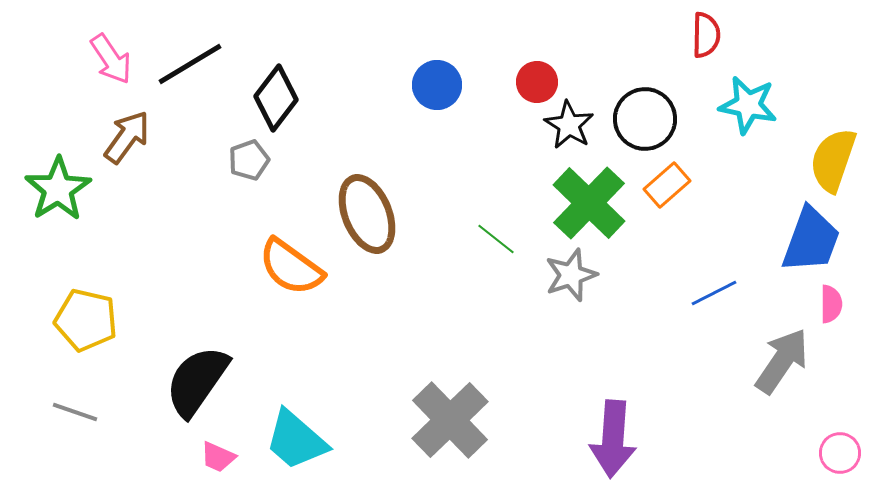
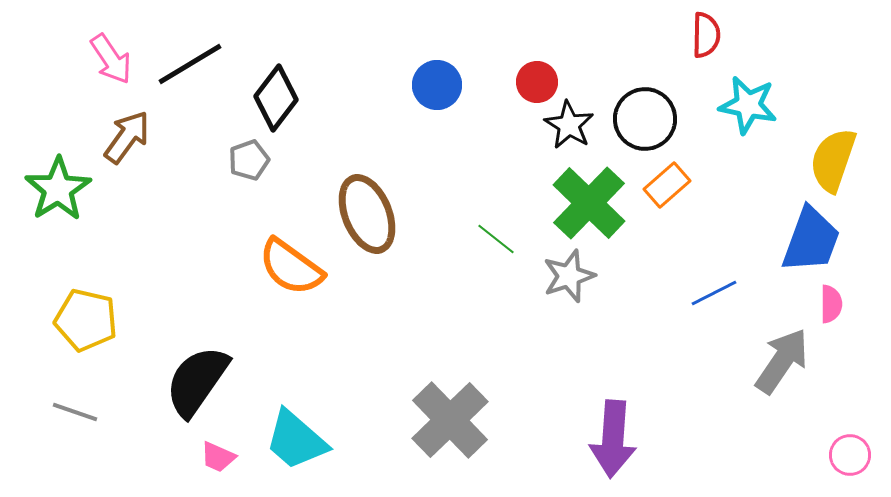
gray star: moved 2 px left, 1 px down
pink circle: moved 10 px right, 2 px down
